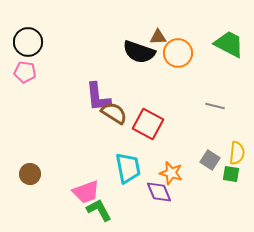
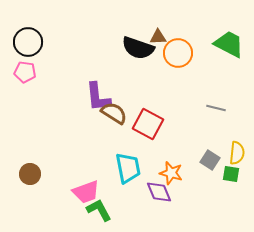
black semicircle: moved 1 px left, 4 px up
gray line: moved 1 px right, 2 px down
